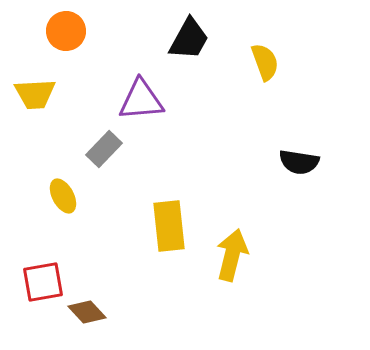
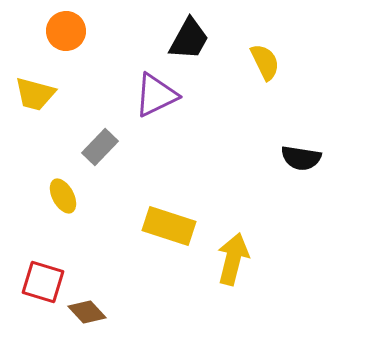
yellow semicircle: rotated 6 degrees counterclockwise
yellow trapezoid: rotated 18 degrees clockwise
purple triangle: moved 15 px right, 5 px up; rotated 21 degrees counterclockwise
gray rectangle: moved 4 px left, 2 px up
black semicircle: moved 2 px right, 4 px up
yellow rectangle: rotated 66 degrees counterclockwise
yellow arrow: moved 1 px right, 4 px down
red square: rotated 27 degrees clockwise
